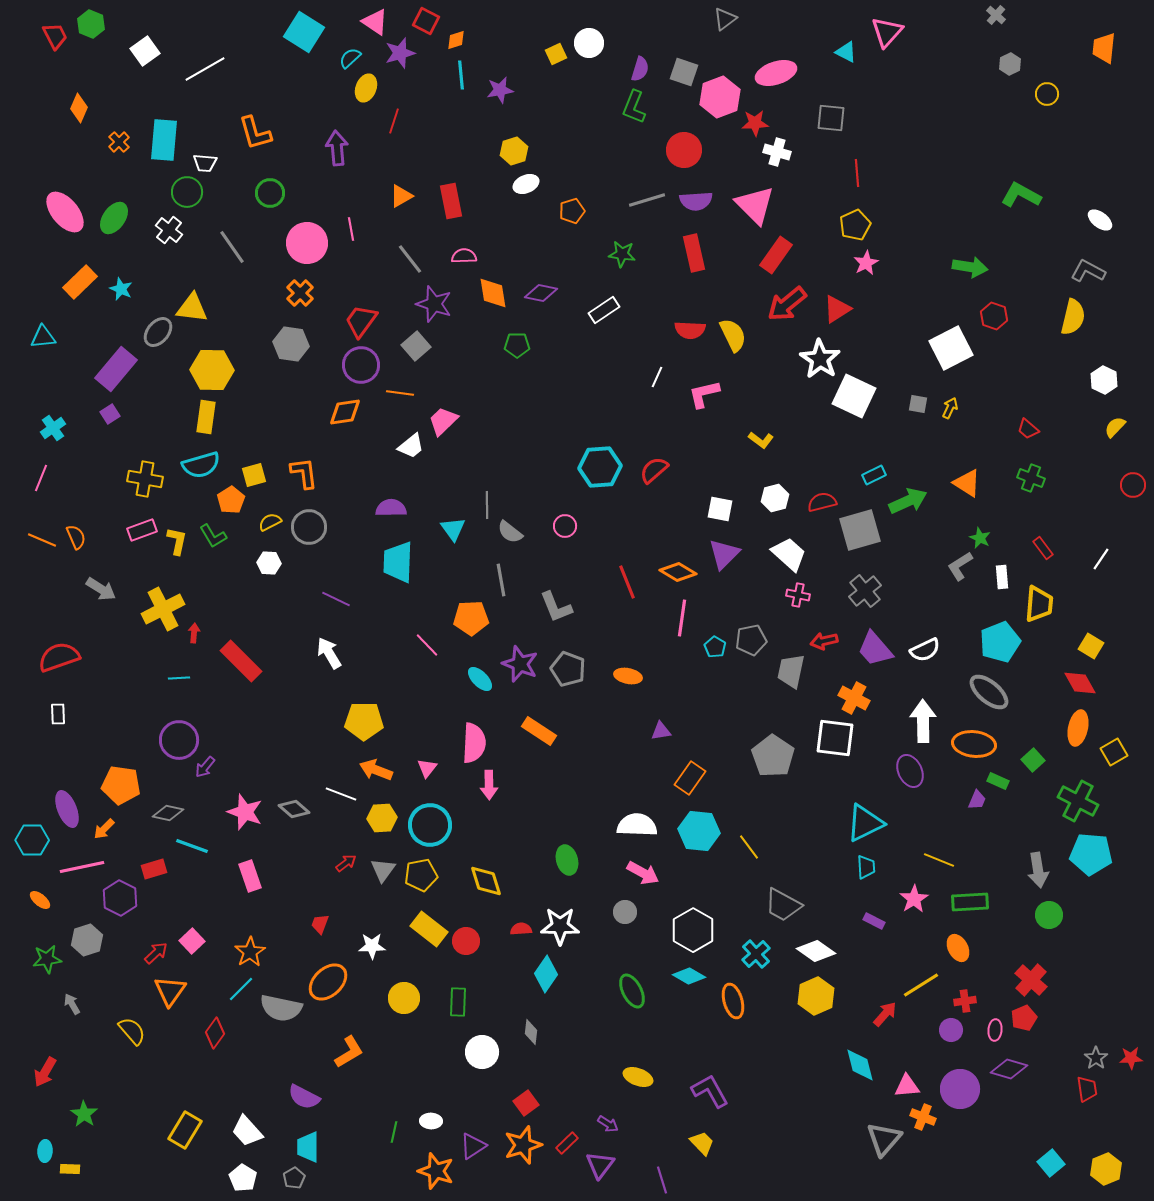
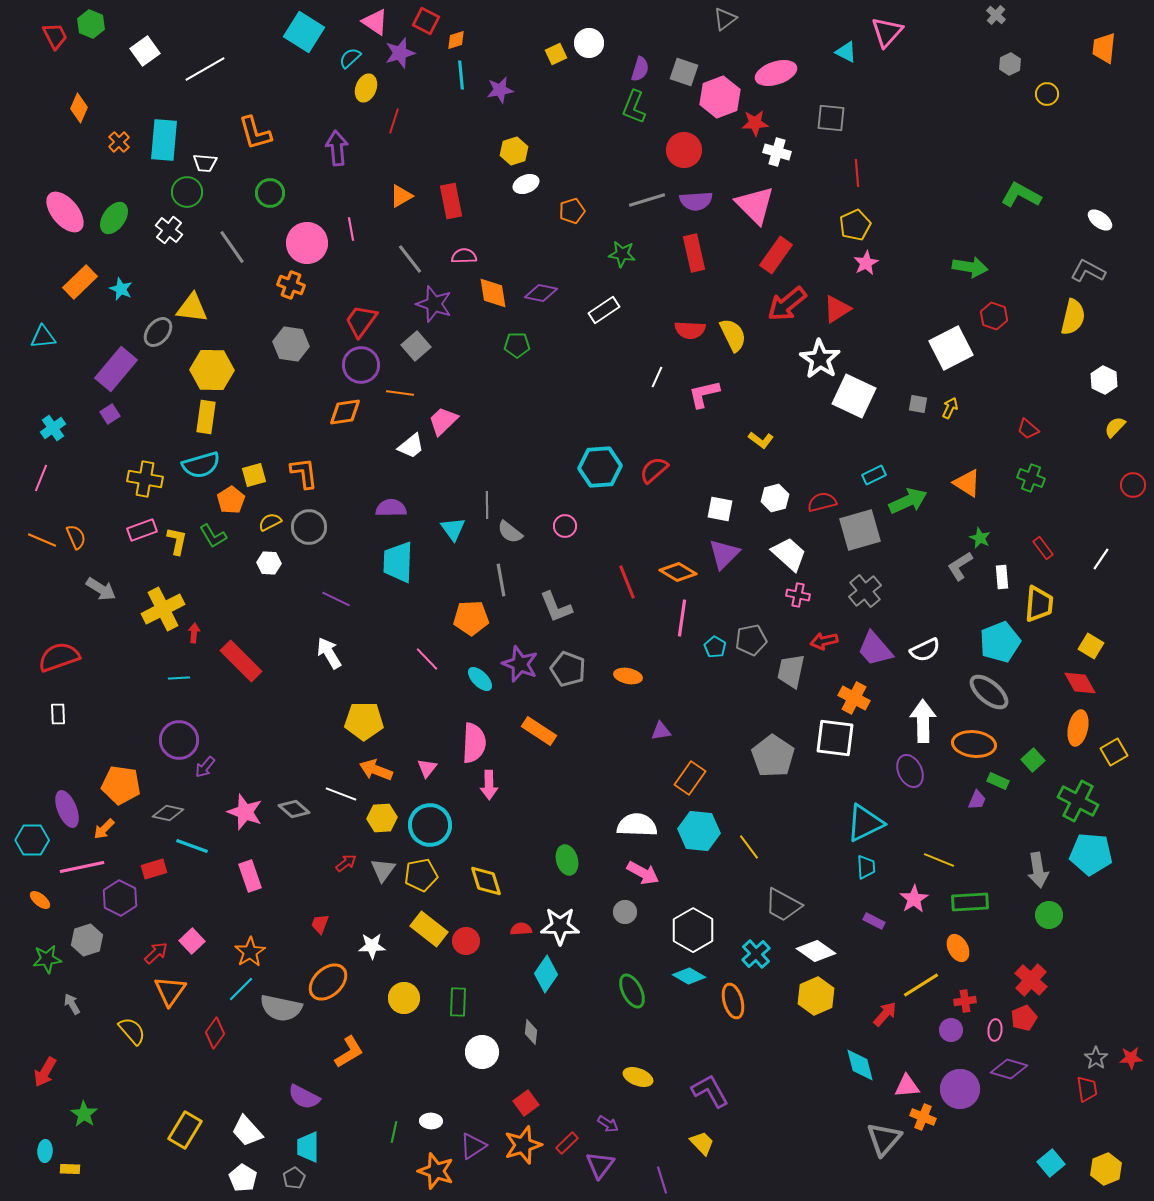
orange cross at (300, 293): moved 9 px left, 8 px up; rotated 24 degrees counterclockwise
pink line at (427, 645): moved 14 px down
